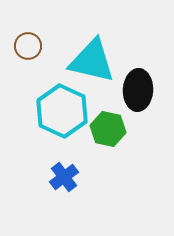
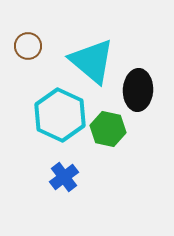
cyan triangle: rotated 27 degrees clockwise
cyan hexagon: moved 2 px left, 4 px down
